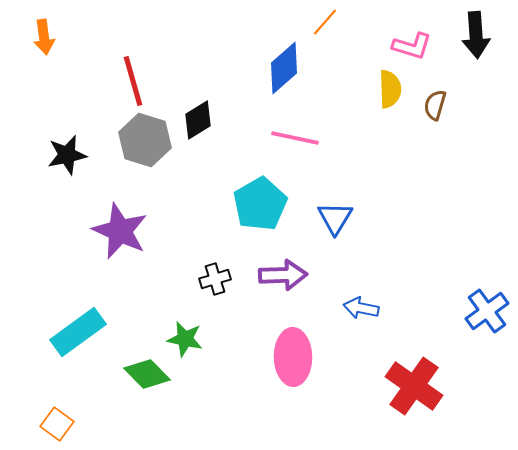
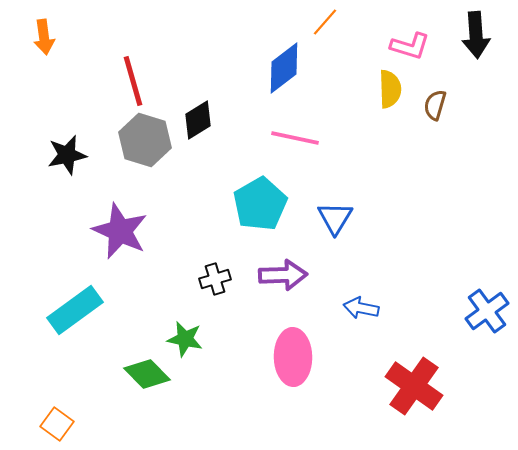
pink L-shape: moved 2 px left
blue diamond: rotated 4 degrees clockwise
cyan rectangle: moved 3 px left, 22 px up
